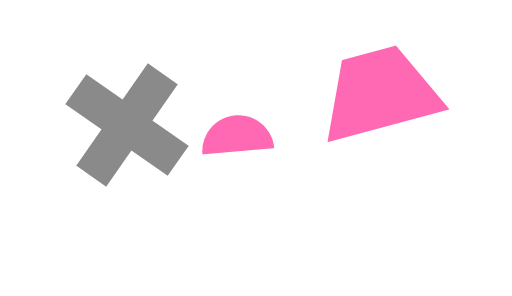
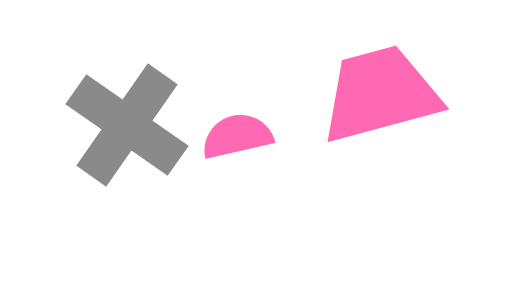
pink semicircle: rotated 8 degrees counterclockwise
